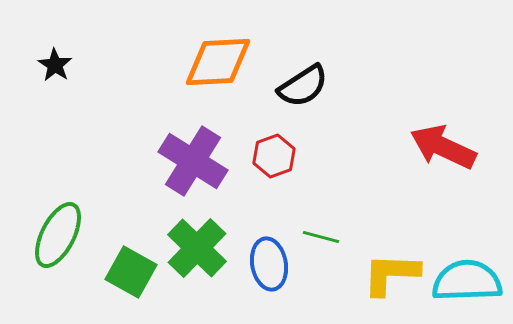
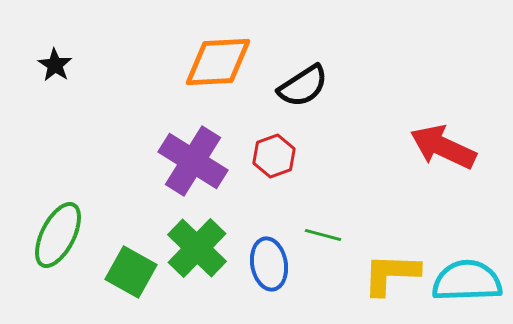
green line: moved 2 px right, 2 px up
